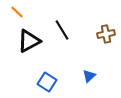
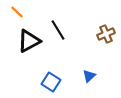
black line: moved 4 px left
brown cross: rotated 12 degrees counterclockwise
blue square: moved 4 px right
